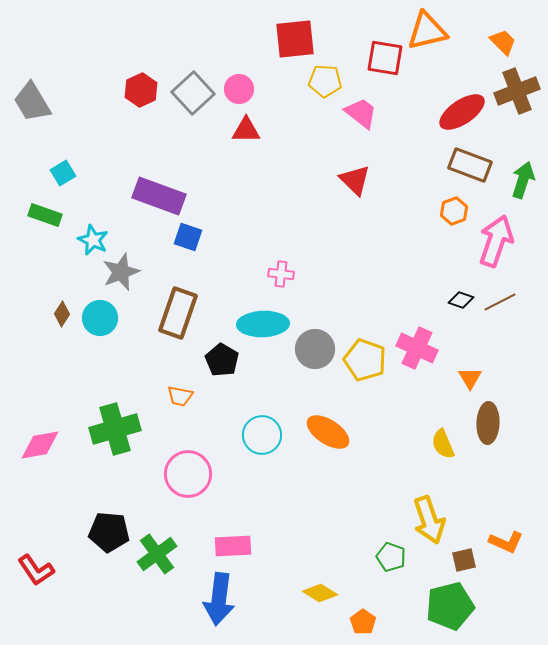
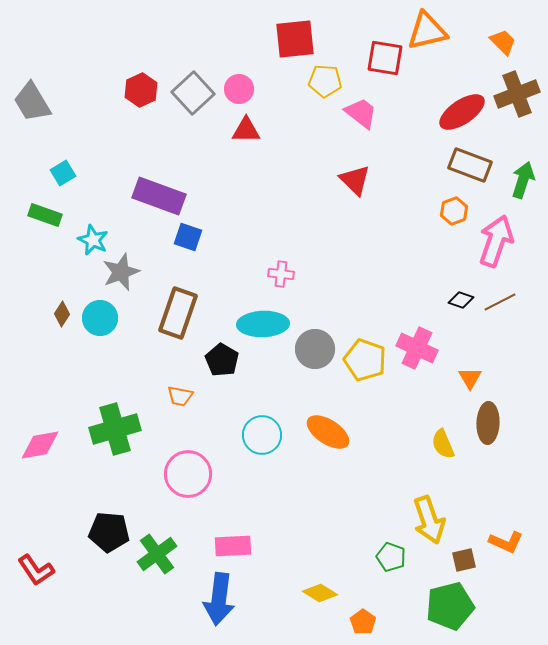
brown cross at (517, 91): moved 3 px down
